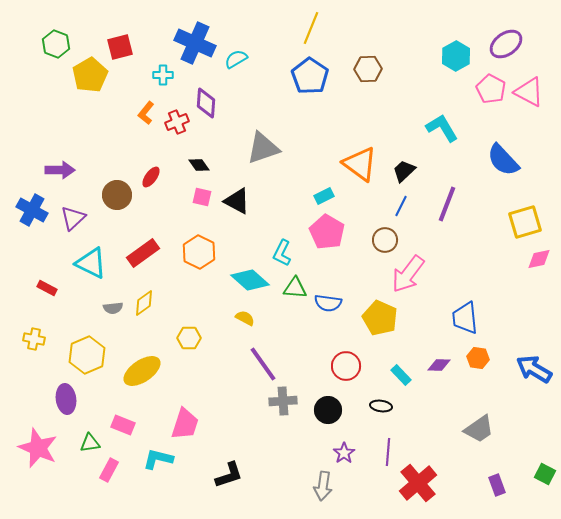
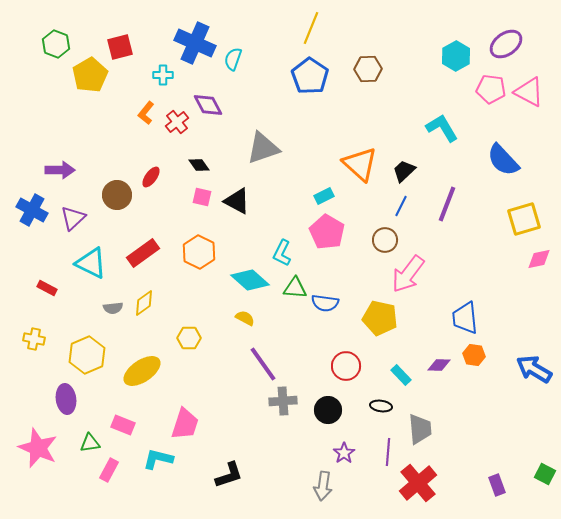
cyan semicircle at (236, 59): moved 3 px left; rotated 40 degrees counterclockwise
pink pentagon at (491, 89): rotated 20 degrees counterclockwise
purple diamond at (206, 103): moved 2 px right, 2 px down; rotated 32 degrees counterclockwise
red cross at (177, 122): rotated 15 degrees counterclockwise
orange triangle at (360, 164): rotated 6 degrees clockwise
yellow square at (525, 222): moved 1 px left, 3 px up
blue semicircle at (328, 303): moved 3 px left
yellow pentagon at (380, 318): rotated 12 degrees counterclockwise
orange hexagon at (478, 358): moved 4 px left, 3 px up
gray trapezoid at (479, 429): moved 59 px left; rotated 60 degrees counterclockwise
